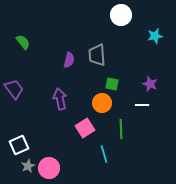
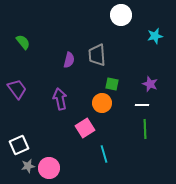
purple trapezoid: moved 3 px right
green line: moved 24 px right
gray star: rotated 16 degrees clockwise
